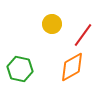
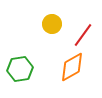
green hexagon: rotated 20 degrees counterclockwise
